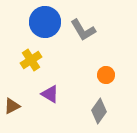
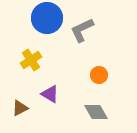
blue circle: moved 2 px right, 4 px up
gray L-shape: moved 1 px left; rotated 96 degrees clockwise
orange circle: moved 7 px left
brown triangle: moved 8 px right, 2 px down
gray diamond: moved 3 px left, 1 px down; rotated 65 degrees counterclockwise
